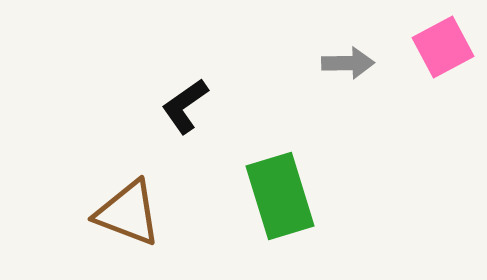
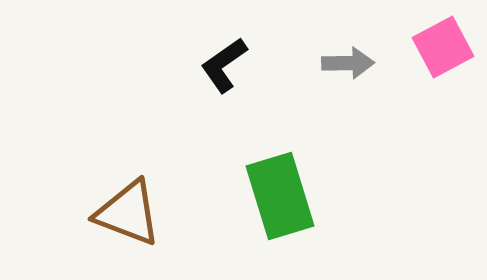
black L-shape: moved 39 px right, 41 px up
